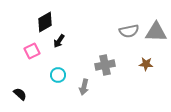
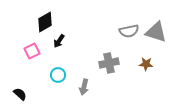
gray triangle: rotated 15 degrees clockwise
gray cross: moved 4 px right, 2 px up
